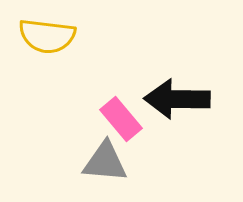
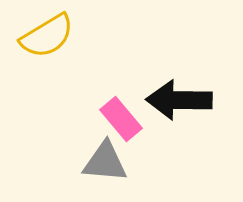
yellow semicircle: rotated 38 degrees counterclockwise
black arrow: moved 2 px right, 1 px down
